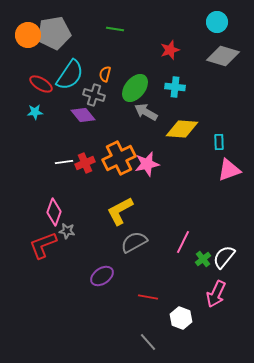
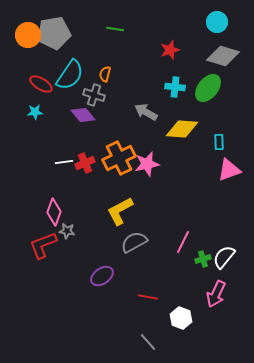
green ellipse: moved 73 px right
green cross: rotated 21 degrees clockwise
